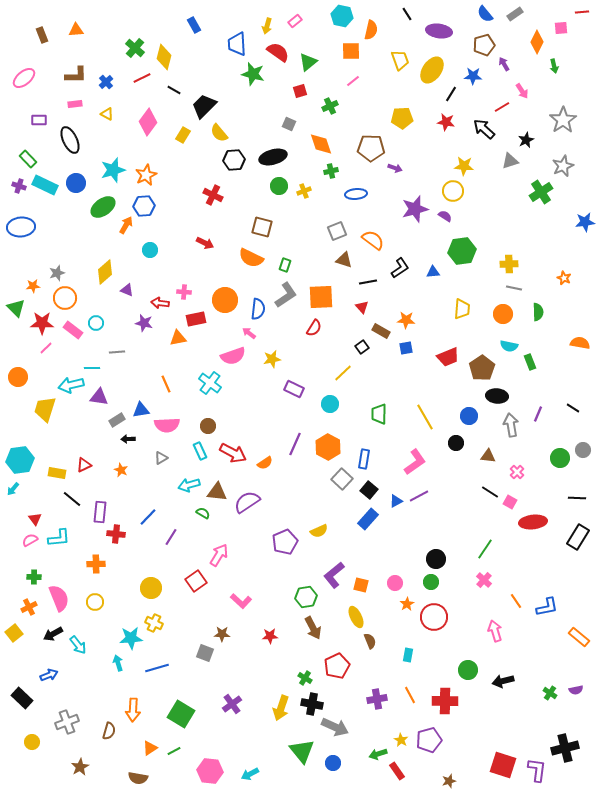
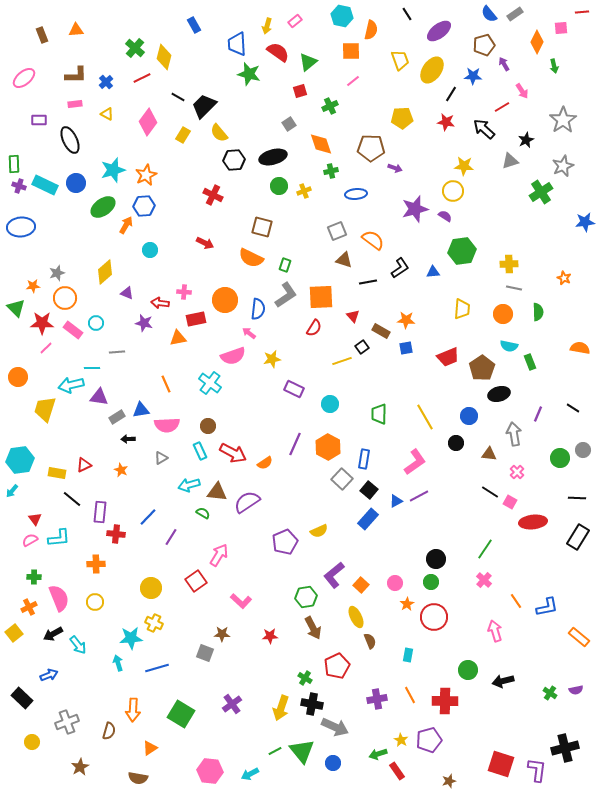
blue semicircle at (485, 14): moved 4 px right
purple ellipse at (439, 31): rotated 45 degrees counterclockwise
green star at (253, 74): moved 4 px left
black line at (174, 90): moved 4 px right, 7 px down
gray square at (289, 124): rotated 32 degrees clockwise
green rectangle at (28, 159): moved 14 px left, 5 px down; rotated 42 degrees clockwise
purple triangle at (127, 290): moved 3 px down
red triangle at (362, 307): moved 9 px left, 9 px down
orange semicircle at (580, 343): moved 5 px down
yellow line at (343, 373): moved 1 px left, 12 px up; rotated 24 degrees clockwise
black ellipse at (497, 396): moved 2 px right, 2 px up; rotated 20 degrees counterclockwise
gray rectangle at (117, 420): moved 3 px up
gray arrow at (511, 425): moved 3 px right, 9 px down
brown triangle at (488, 456): moved 1 px right, 2 px up
cyan arrow at (13, 489): moved 1 px left, 2 px down
orange square at (361, 585): rotated 28 degrees clockwise
green line at (174, 751): moved 101 px right
red square at (503, 765): moved 2 px left, 1 px up
